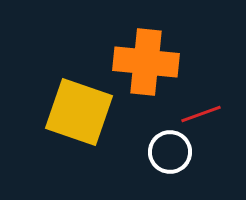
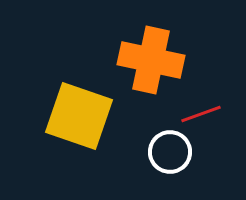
orange cross: moved 5 px right, 2 px up; rotated 6 degrees clockwise
yellow square: moved 4 px down
